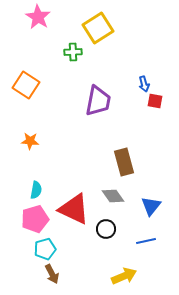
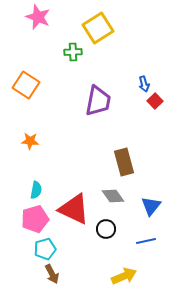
pink star: rotated 10 degrees counterclockwise
red square: rotated 35 degrees clockwise
